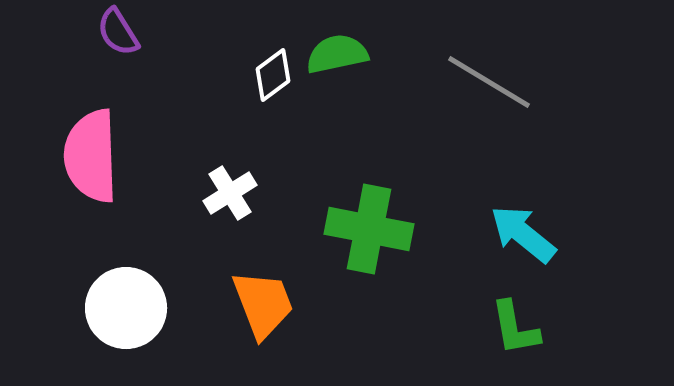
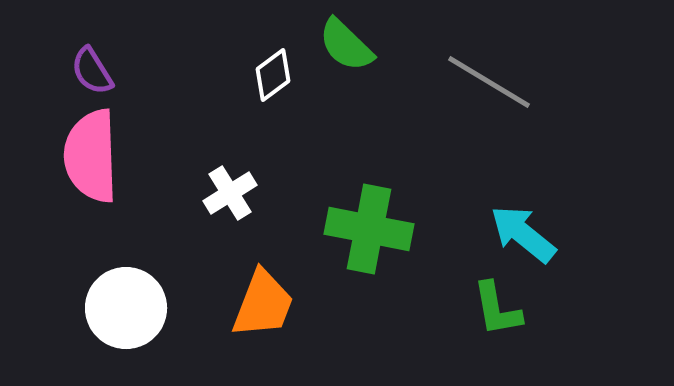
purple semicircle: moved 26 px left, 39 px down
green semicircle: moved 9 px right, 9 px up; rotated 124 degrees counterclockwise
orange trapezoid: rotated 42 degrees clockwise
green L-shape: moved 18 px left, 19 px up
